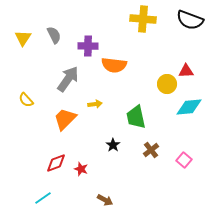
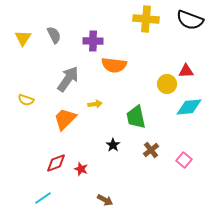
yellow cross: moved 3 px right
purple cross: moved 5 px right, 5 px up
yellow semicircle: rotated 28 degrees counterclockwise
